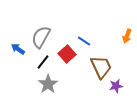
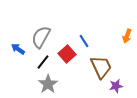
blue line: rotated 24 degrees clockwise
